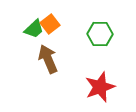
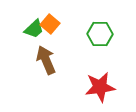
orange square: rotated 12 degrees counterclockwise
brown arrow: moved 2 px left, 1 px down
red star: rotated 12 degrees clockwise
